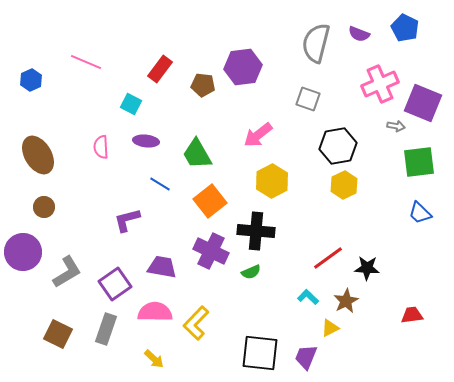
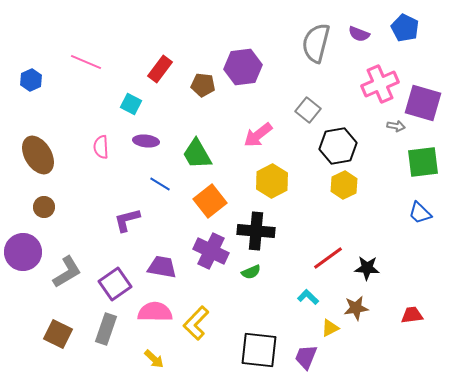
gray square at (308, 99): moved 11 px down; rotated 20 degrees clockwise
purple square at (423, 103): rotated 6 degrees counterclockwise
green square at (419, 162): moved 4 px right
brown star at (346, 301): moved 10 px right, 7 px down; rotated 20 degrees clockwise
black square at (260, 353): moved 1 px left, 3 px up
